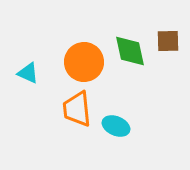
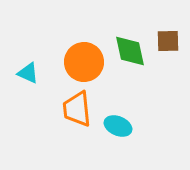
cyan ellipse: moved 2 px right
